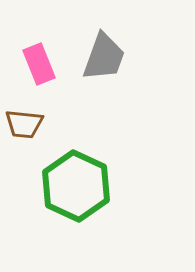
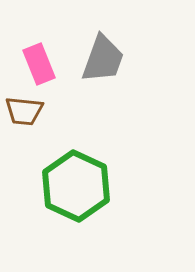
gray trapezoid: moved 1 px left, 2 px down
brown trapezoid: moved 13 px up
